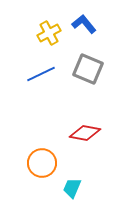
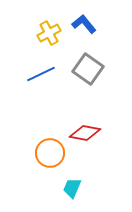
gray square: rotated 12 degrees clockwise
orange circle: moved 8 px right, 10 px up
